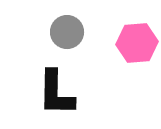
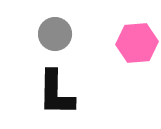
gray circle: moved 12 px left, 2 px down
